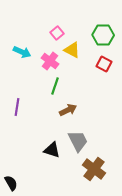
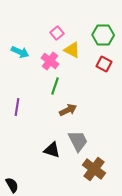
cyan arrow: moved 2 px left
black semicircle: moved 1 px right, 2 px down
